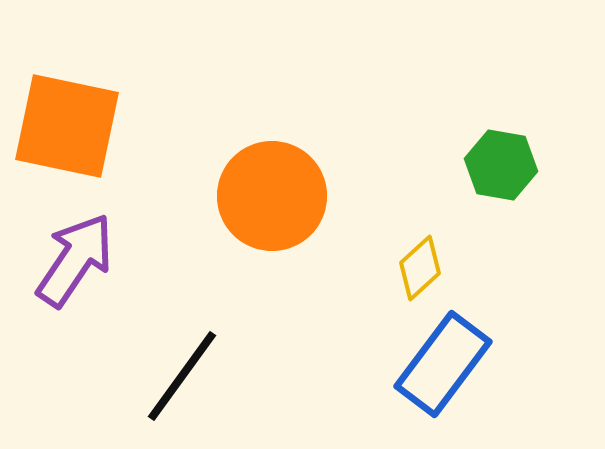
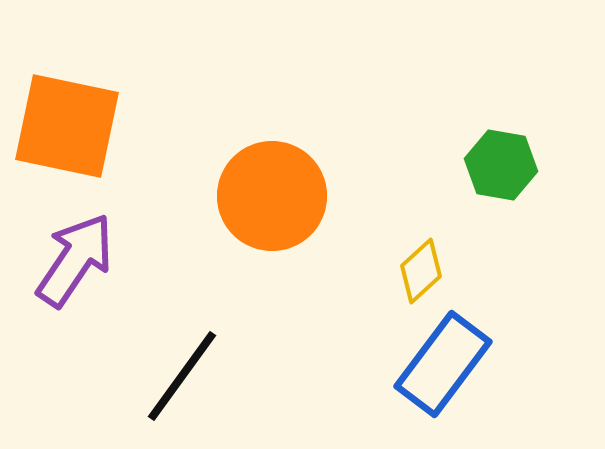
yellow diamond: moved 1 px right, 3 px down
